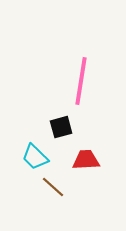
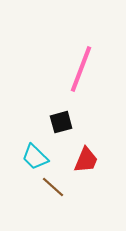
pink line: moved 12 px up; rotated 12 degrees clockwise
black square: moved 5 px up
red trapezoid: rotated 116 degrees clockwise
